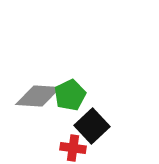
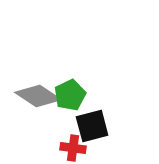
gray diamond: rotated 30 degrees clockwise
black square: rotated 28 degrees clockwise
